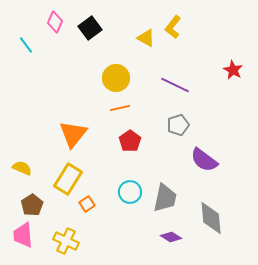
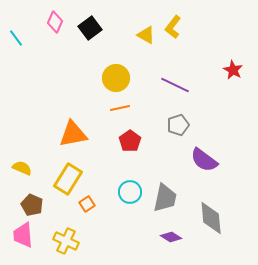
yellow triangle: moved 3 px up
cyan line: moved 10 px left, 7 px up
orange triangle: rotated 40 degrees clockwise
brown pentagon: rotated 15 degrees counterclockwise
